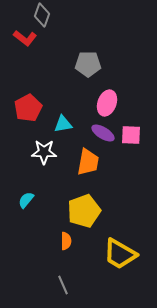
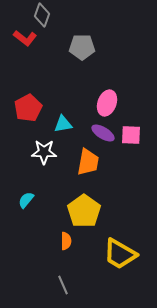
gray pentagon: moved 6 px left, 17 px up
yellow pentagon: rotated 16 degrees counterclockwise
